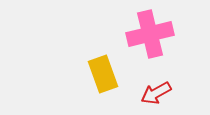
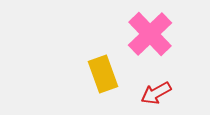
pink cross: rotated 30 degrees counterclockwise
